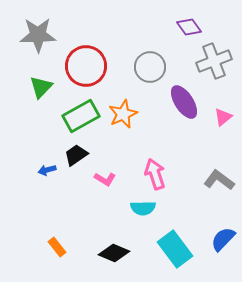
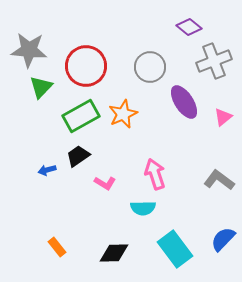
purple diamond: rotated 15 degrees counterclockwise
gray star: moved 9 px left, 15 px down; rotated 6 degrees clockwise
black trapezoid: moved 2 px right, 1 px down
pink L-shape: moved 4 px down
black diamond: rotated 24 degrees counterclockwise
